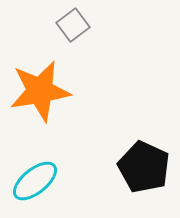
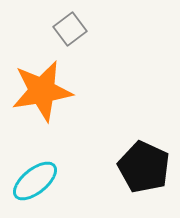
gray square: moved 3 px left, 4 px down
orange star: moved 2 px right
